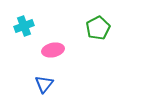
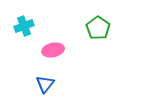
green pentagon: rotated 10 degrees counterclockwise
blue triangle: moved 1 px right
